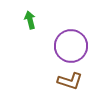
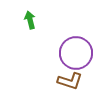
purple circle: moved 5 px right, 7 px down
